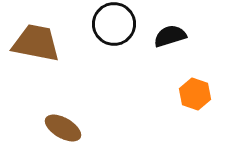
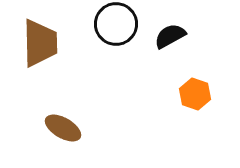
black circle: moved 2 px right
black semicircle: rotated 12 degrees counterclockwise
brown trapezoid: moved 4 px right; rotated 78 degrees clockwise
